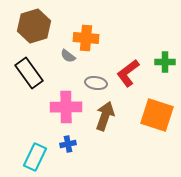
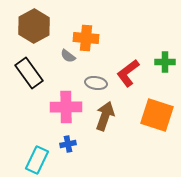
brown hexagon: rotated 12 degrees counterclockwise
cyan rectangle: moved 2 px right, 3 px down
